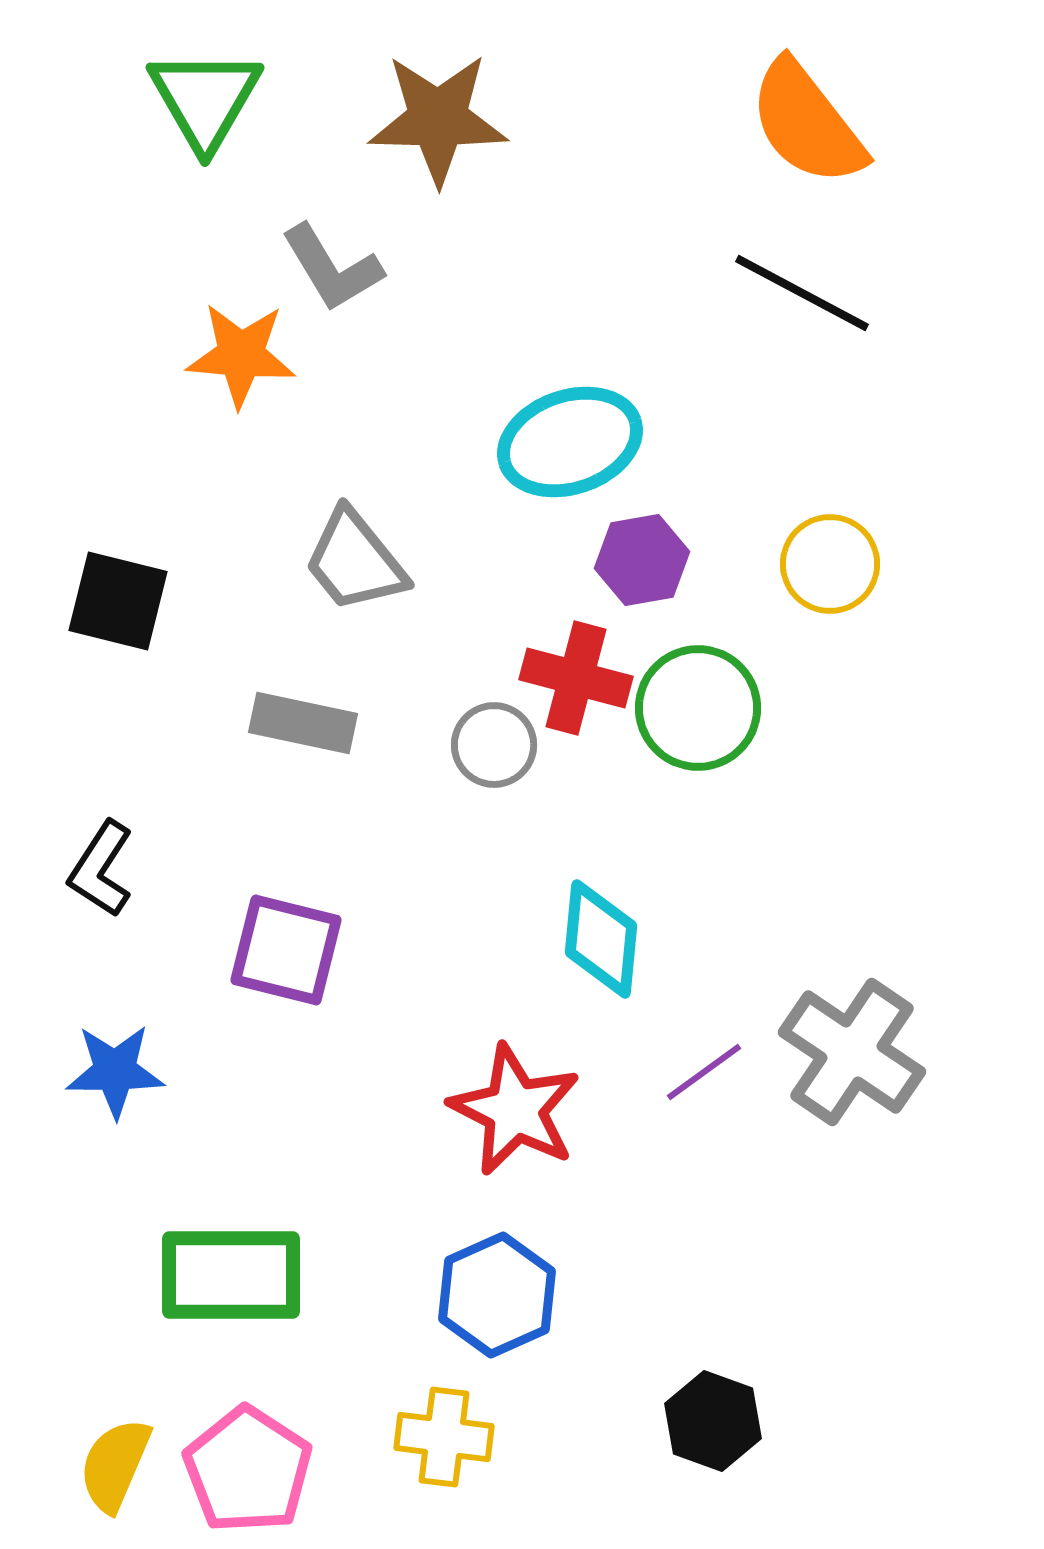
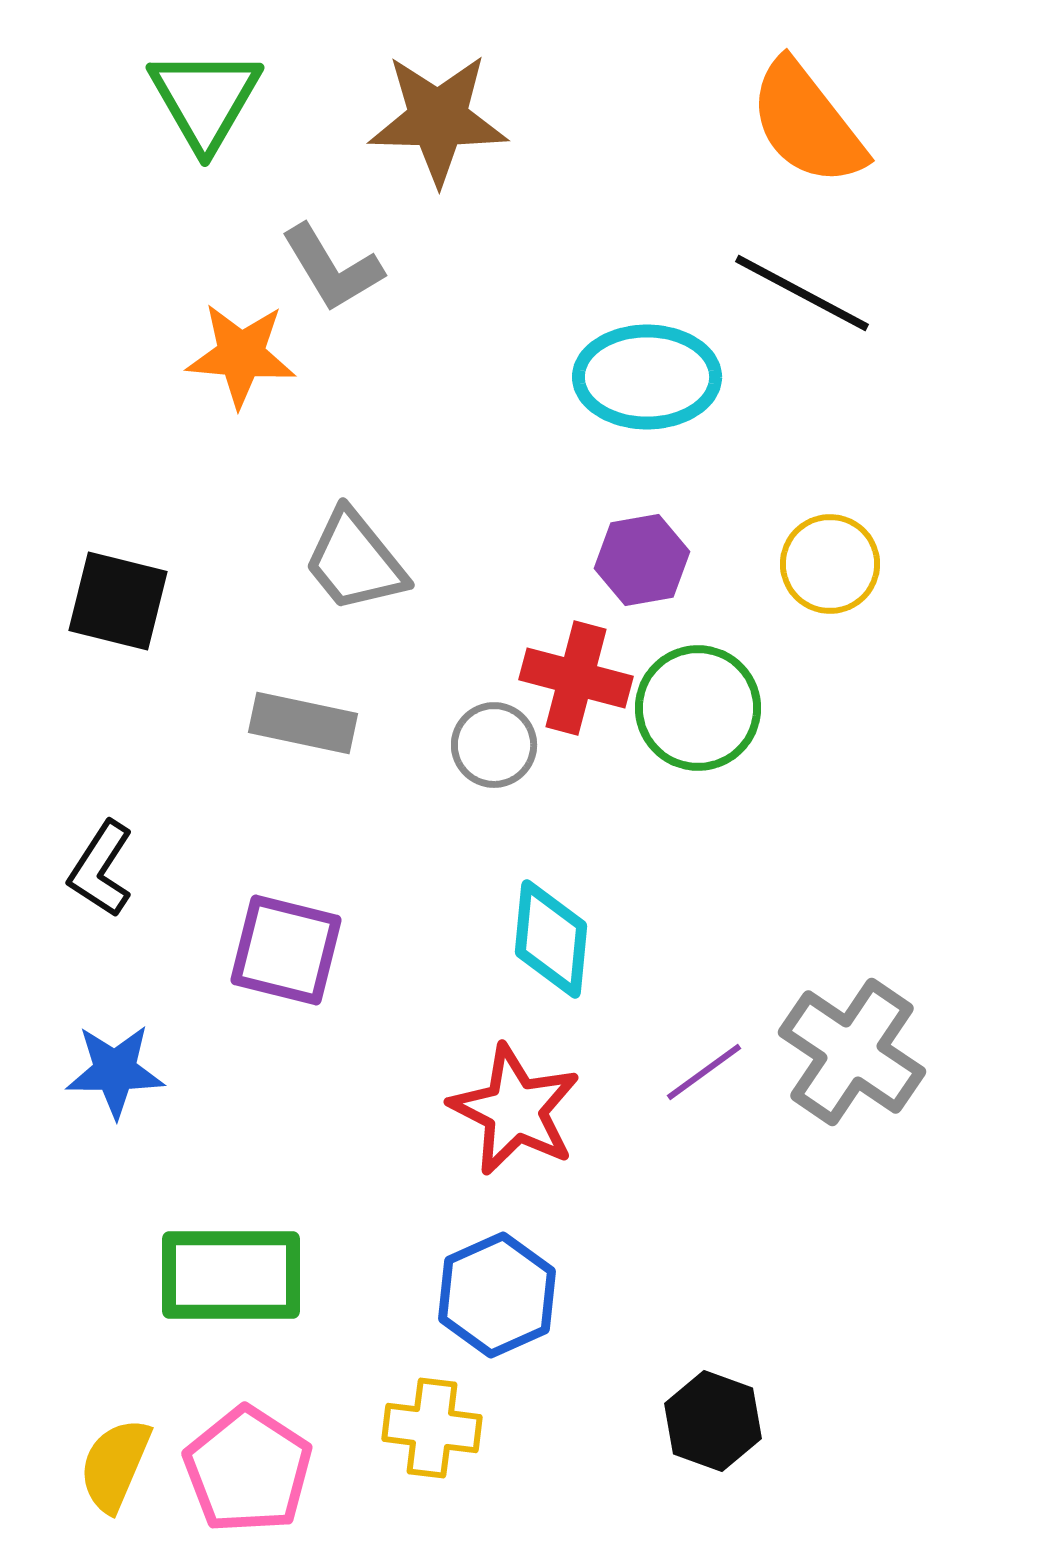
cyan ellipse: moved 77 px right, 65 px up; rotated 19 degrees clockwise
cyan diamond: moved 50 px left
yellow cross: moved 12 px left, 9 px up
